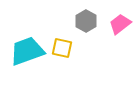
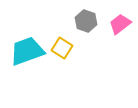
gray hexagon: rotated 10 degrees counterclockwise
yellow square: rotated 20 degrees clockwise
